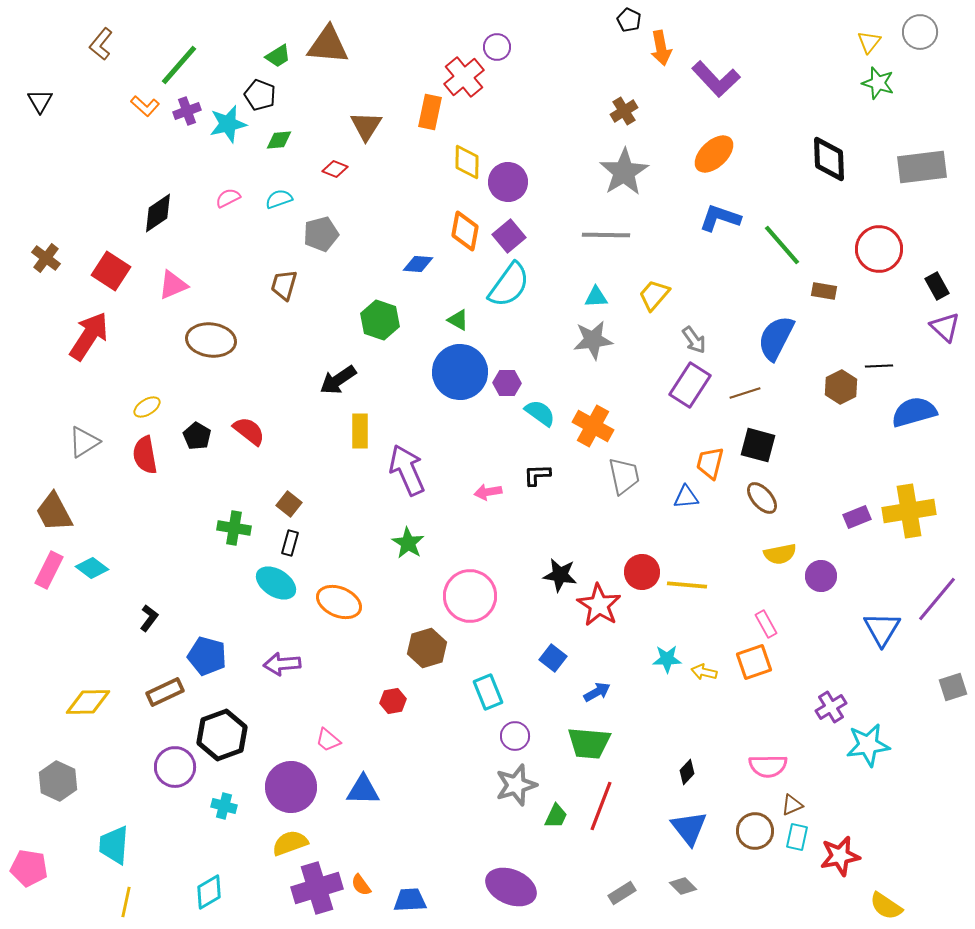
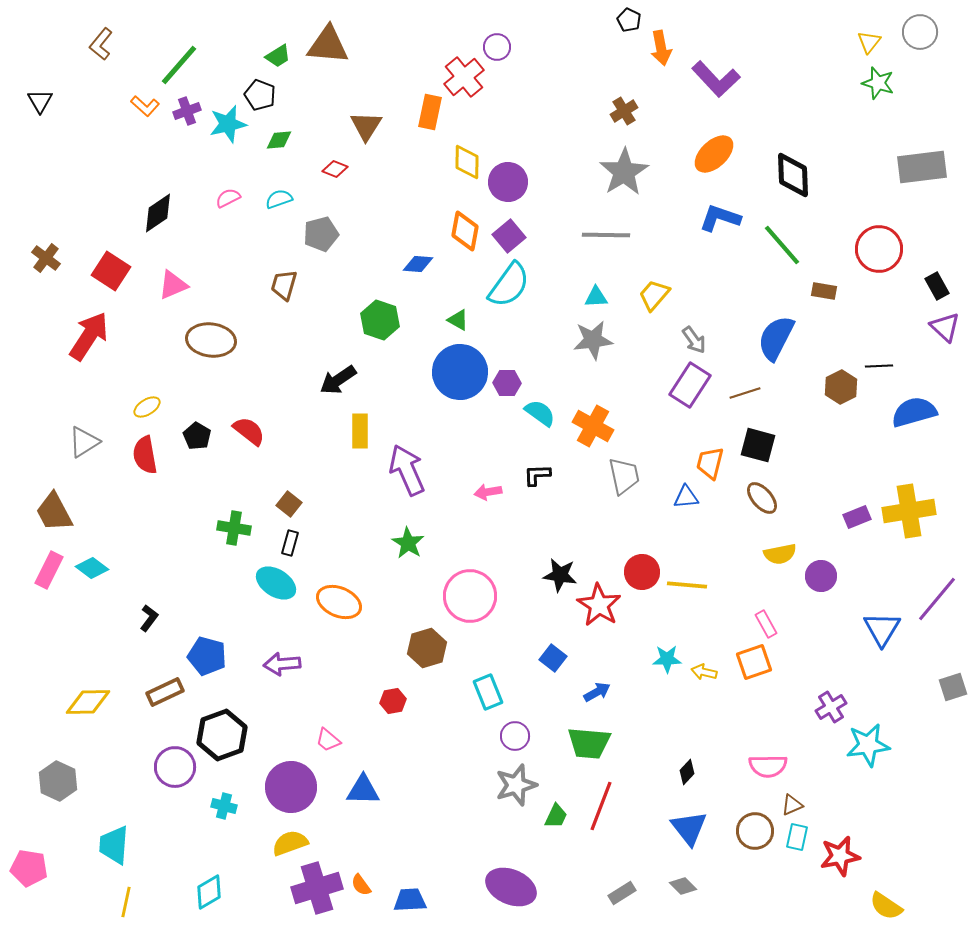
black diamond at (829, 159): moved 36 px left, 16 px down
